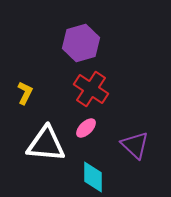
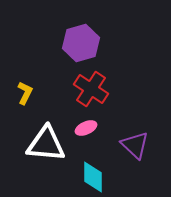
pink ellipse: rotated 20 degrees clockwise
